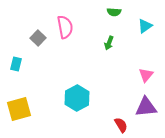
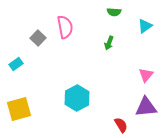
cyan rectangle: rotated 40 degrees clockwise
